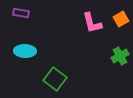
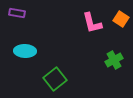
purple rectangle: moved 4 px left
orange square: rotated 28 degrees counterclockwise
green cross: moved 6 px left, 4 px down
green square: rotated 15 degrees clockwise
